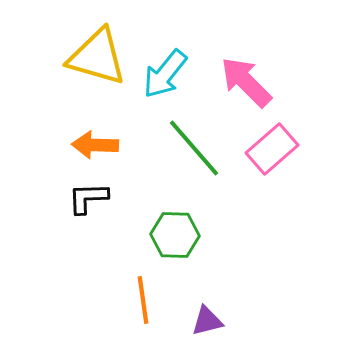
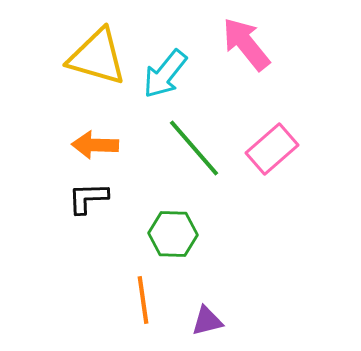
pink arrow: moved 38 px up; rotated 6 degrees clockwise
green hexagon: moved 2 px left, 1 px up
